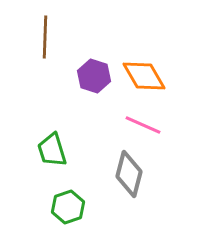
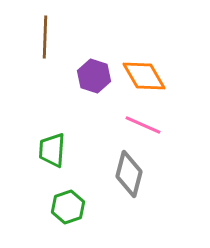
green trapezoid: rotated 21 degrees clockwise
